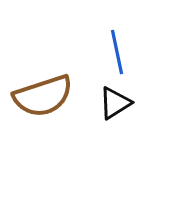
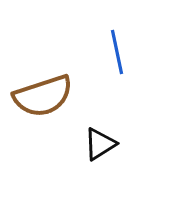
black triangle: moved 15 px left, 41 px down
